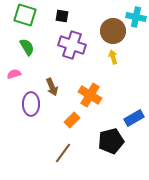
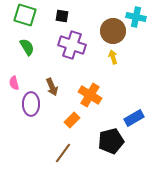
pink semicircle: moved 9 px down; rotated 88 degrees counterclockwise
